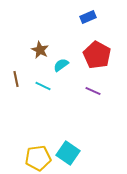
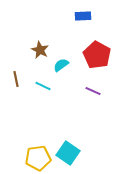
blue rectangle: moved 5 px left, 1 px up; rotated 21 degrees clockwise
